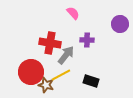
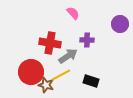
gray arrow: moved 2 px right, 1 px down; rotated 18 degrees clockwise
